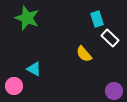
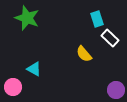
pink circle: moved 1 px left, 1 px down
purple circle: moved 2 px right, 1 px up
